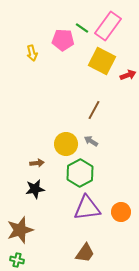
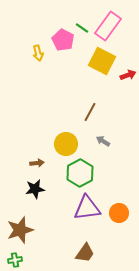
pink pentagon: rotated 25 degrees clockwise
yellow arrow: moved 6 px right
brown line: moved 4 px left, 2 px down
gray arrow: moved 12 px right
orange circle: moved 2 px left, 1 px down
green cross: moved 2 px left; rotated 24 degrees counterclockwise
